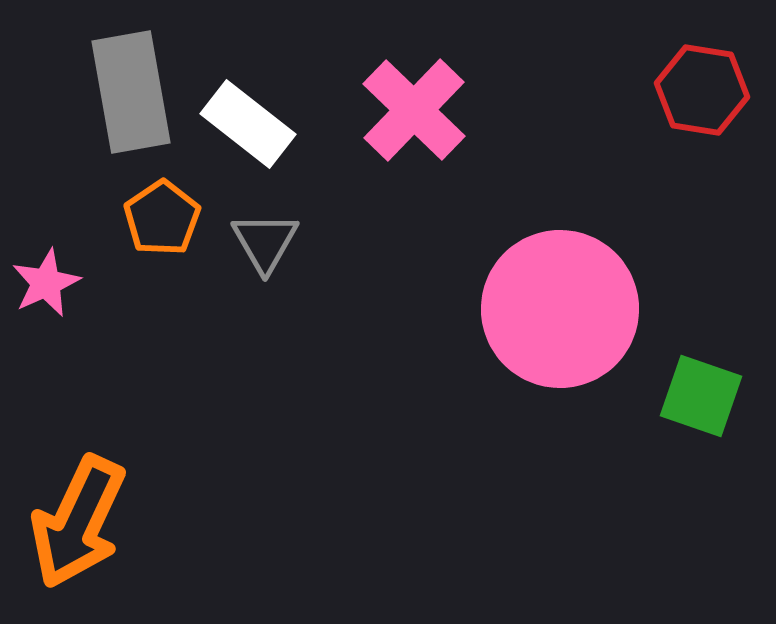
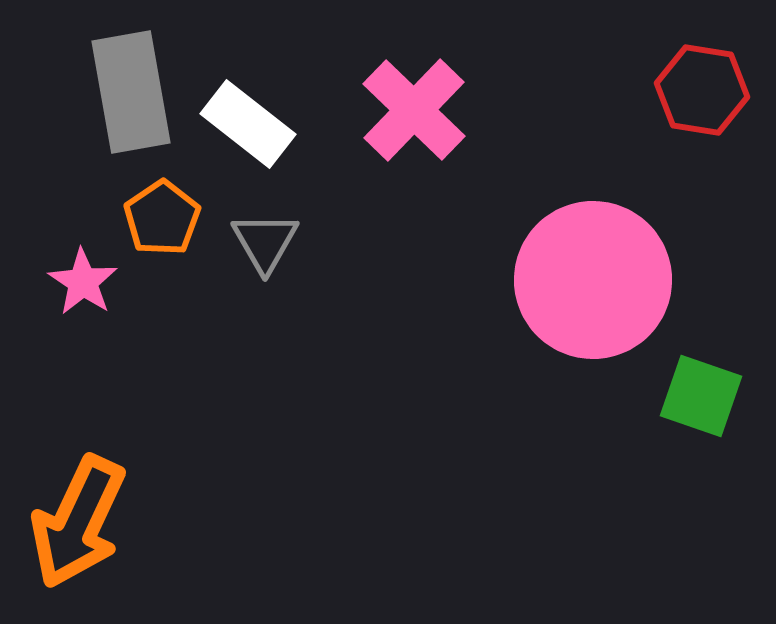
pink star: moved 37 px right, 1 px up; rotated 14 degrees counterclockwise
pink circle: moved 33 px right, 29 px up
